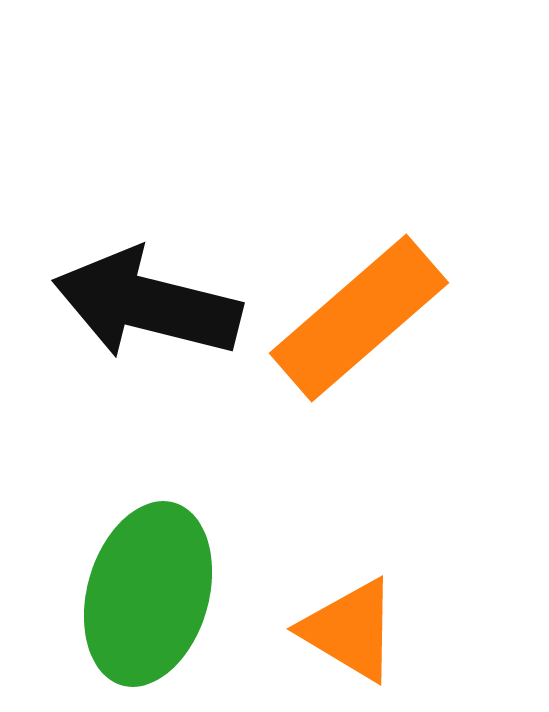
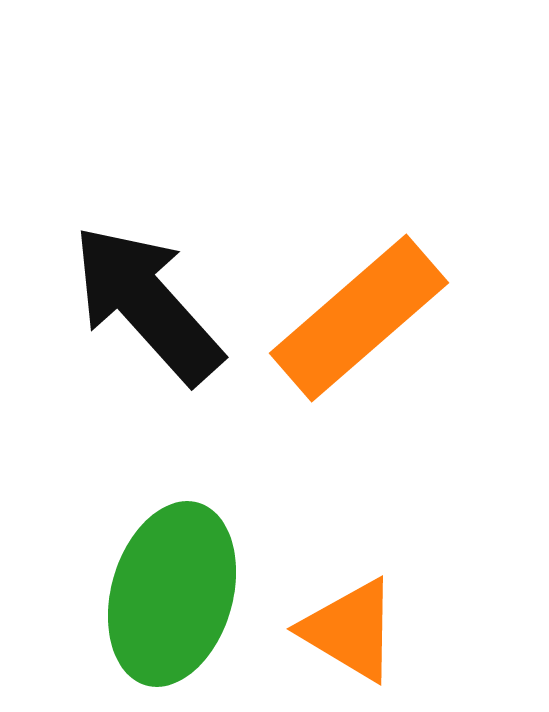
black arrow: rotated 34 degrees clockwise
green ellipse: moved 24 px right
